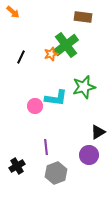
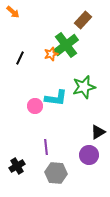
brown rectangle: moved 3 px down; rotated 54 degrees counterclockwise
black line: moved 1 px left, 1 px down
gray hexagon: rotated 25 degrees clockwise
